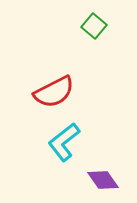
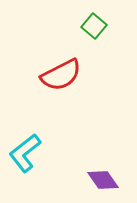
red semicircle: moved 7 px right, 17 px up
cyan L-shape: moved 39 px left, 11 px down
